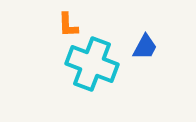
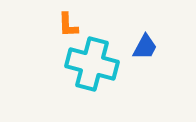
cyan cross: rotated 6 degrees counterclockwise
